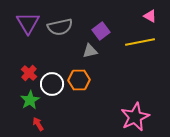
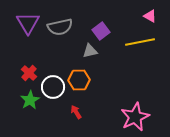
white circle: moved 1 px right, 3 px down
red arrow: moved 38 px right, 12 px up
